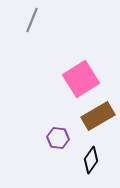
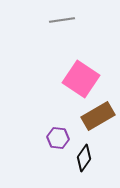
gray line: moved 30 px right; rotated 60 degrees clockwise
pink square: rotated 24 degrees counterclockwise
black diamond: moved 7 px left, 2 px up
